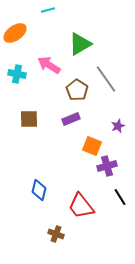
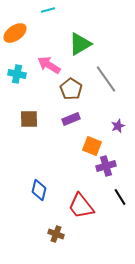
brown pentagon: moved 6 px left, 1 px up
purple cross: moved 1 px left
